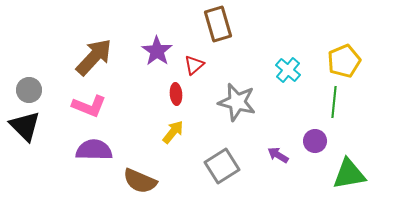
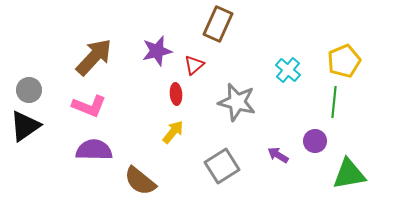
brown rectangle: rotated 40 degrees clockwise
purple star: rotated 24 degrees clockwise
black triangle: rotated 40 degrees clockwise
brown semicircle: rotated 16 degrees clockwise
